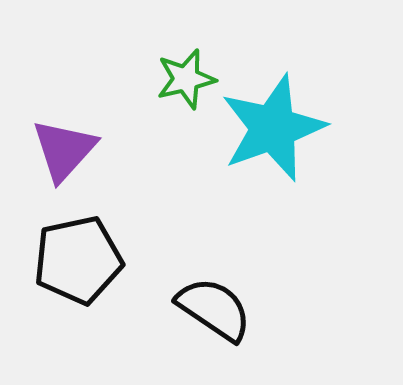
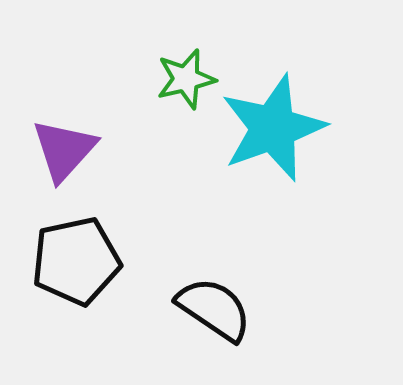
black pentagon: moved 2 px left, 1 px down
